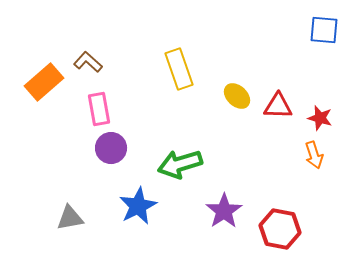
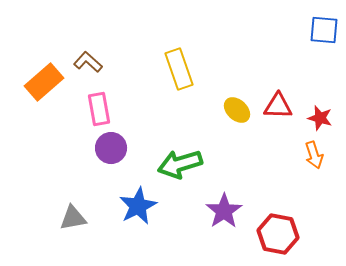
yellow ellipse: moved 14 px down
gray triangle: moved 3 px right
red hexagon: moved 2 px left, 5 px down
